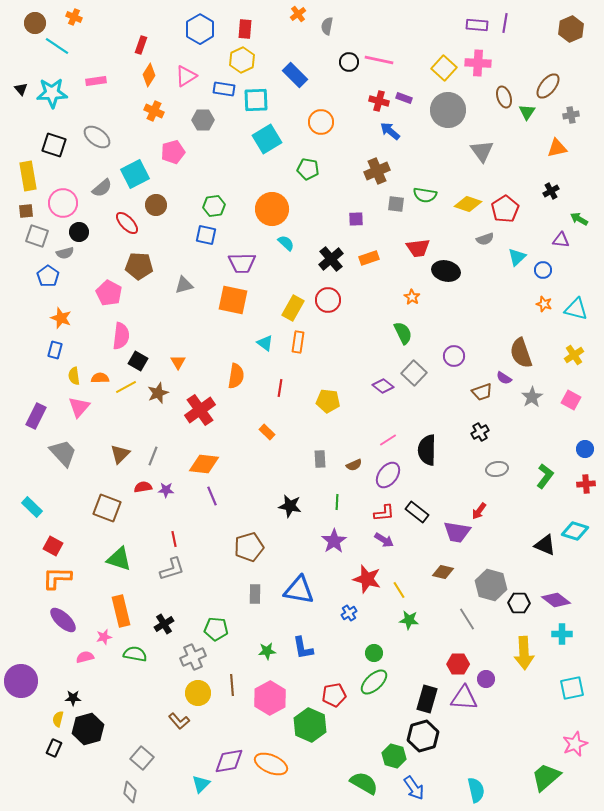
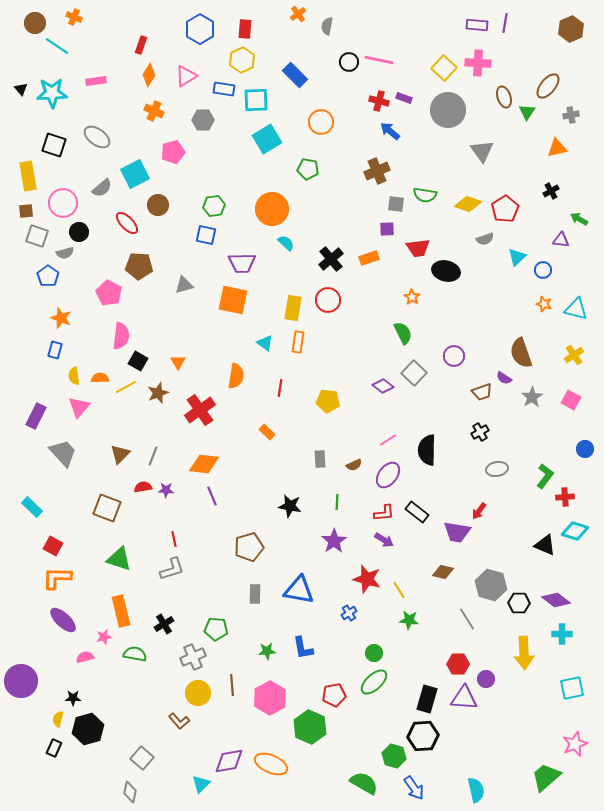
brown circle at (156, 205): moved 2 px right
purple square at (356, 219): moved 31 px right, 10 px down
yellow rectangle at (293, 308): rotated 20 degrees counterclockwise
red cross at (586, 484): moved 21 px left, 13 px down
green hexagon at (310, 725): moved 2 px down
black hexagon at (423, 736): rotated 12 degrees clockwise
